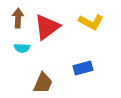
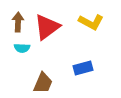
brown arrow: moved 4 px down
